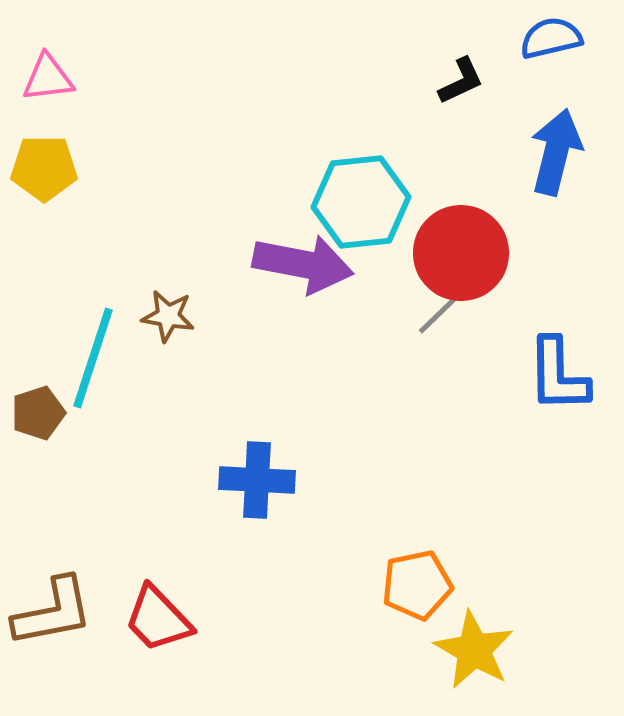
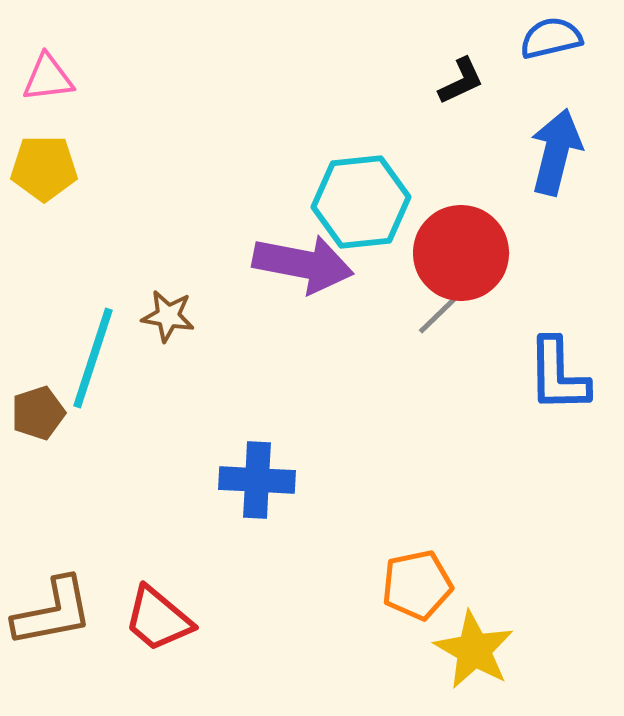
red trapezoid: rotated 6 degrees counterclockwise
